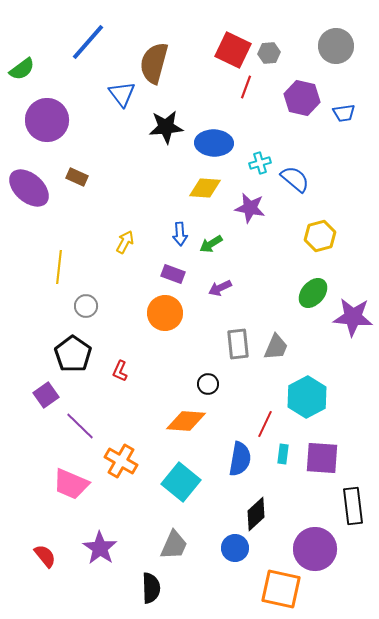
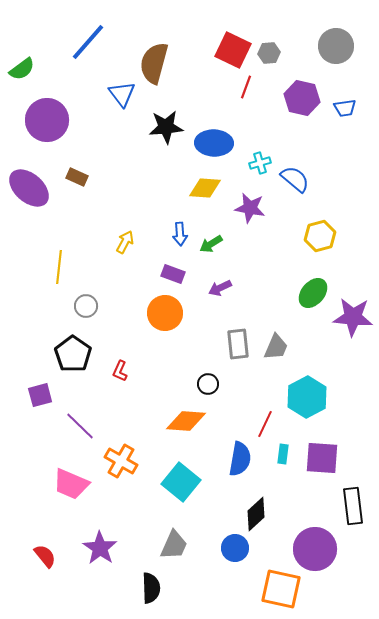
blue trapezoid at (344, 113): moved 1 px right, 5 px up
purple square at (46, 395): moved 6 px left; rotated 20 degrees clockwise
